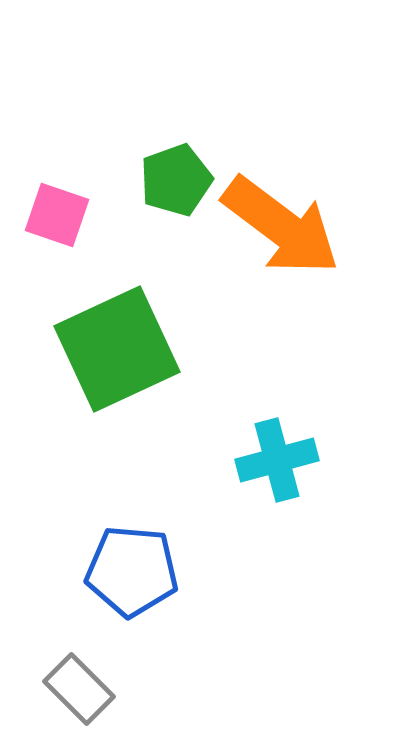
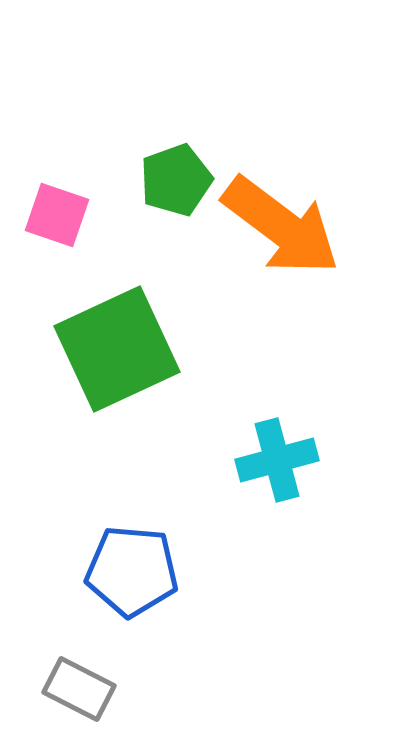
gray rectangle: rotated 18 degrees counterclockwise
